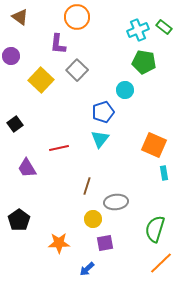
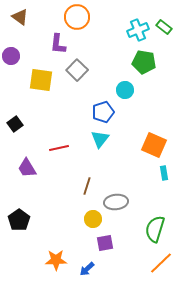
yellow square: rotated 35 degrees counterclockwise
orange star: moved 3 px left, 17 px down
